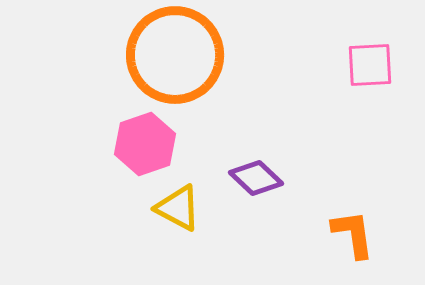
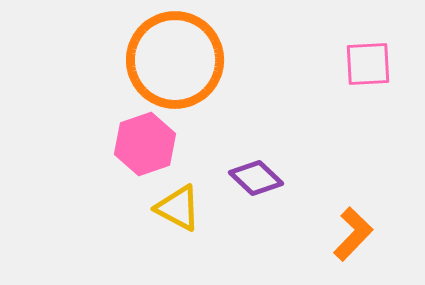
orange circle: moved 5 px down
pink square: moved 2 px left, 1 px up
orange L-shape: rotated 52 degrees clockwise
